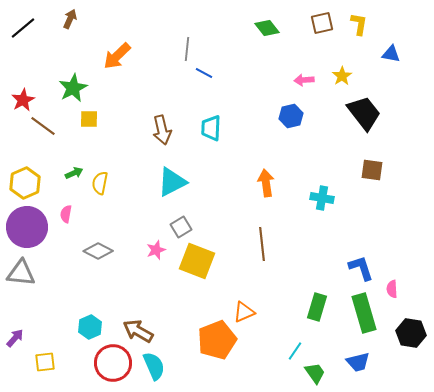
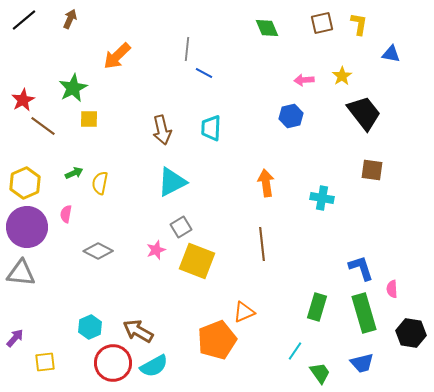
black line at (23, 28): moved 1 px right, 8 px up
green diamond at (267, 28): rotated 15 degrees clockwise
blue trapezoid at (358, 362): moved 4 px right, 1 px down
cyan semicircle at (154, 366): rotated 84 degrees clockwise
green trapezoid at (315, 373): moved 5 px right
